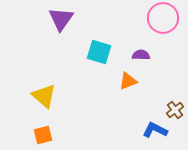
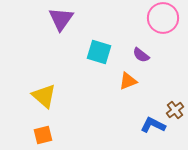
purple semicircle: rotated 144 degrees counterclockwise
blue L-shape: moved 2 px left, 5 px up
